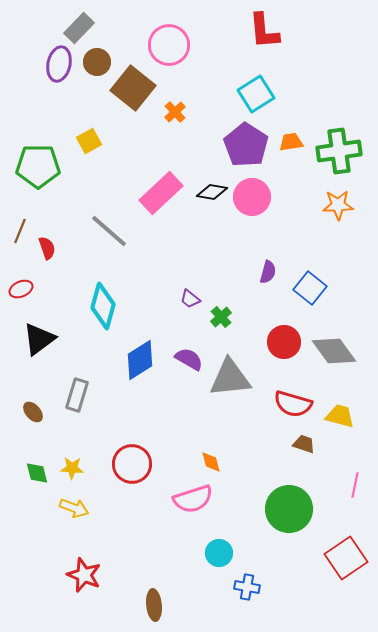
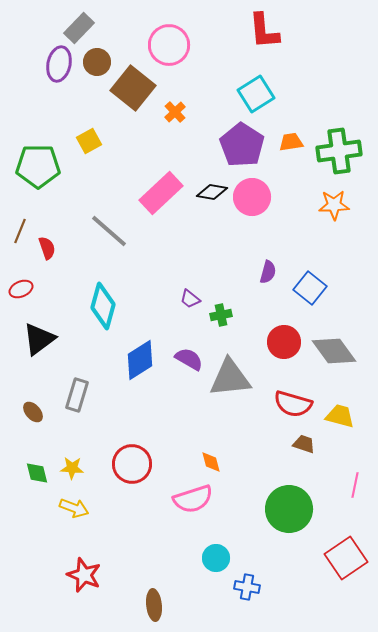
purple pentagon at (246, 145): moved 4 px left
orange star at (338, 205): moved 4 px left
green cross at (221, 317): moved 2 px up; rotated 30 degrees clockwise
cyan circle at (219, 553): moved 3 px left, 5 px down
